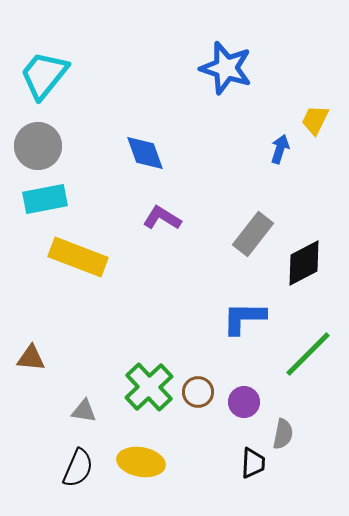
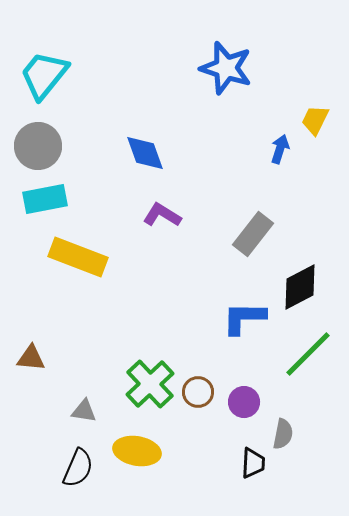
purple L-shape: moved 3 px up
black diamond: moved 4 px left, 24 px down
green cross: moved 1 px right, 3 px up
yellow ellipse: moved 4 px left, 11 px up
